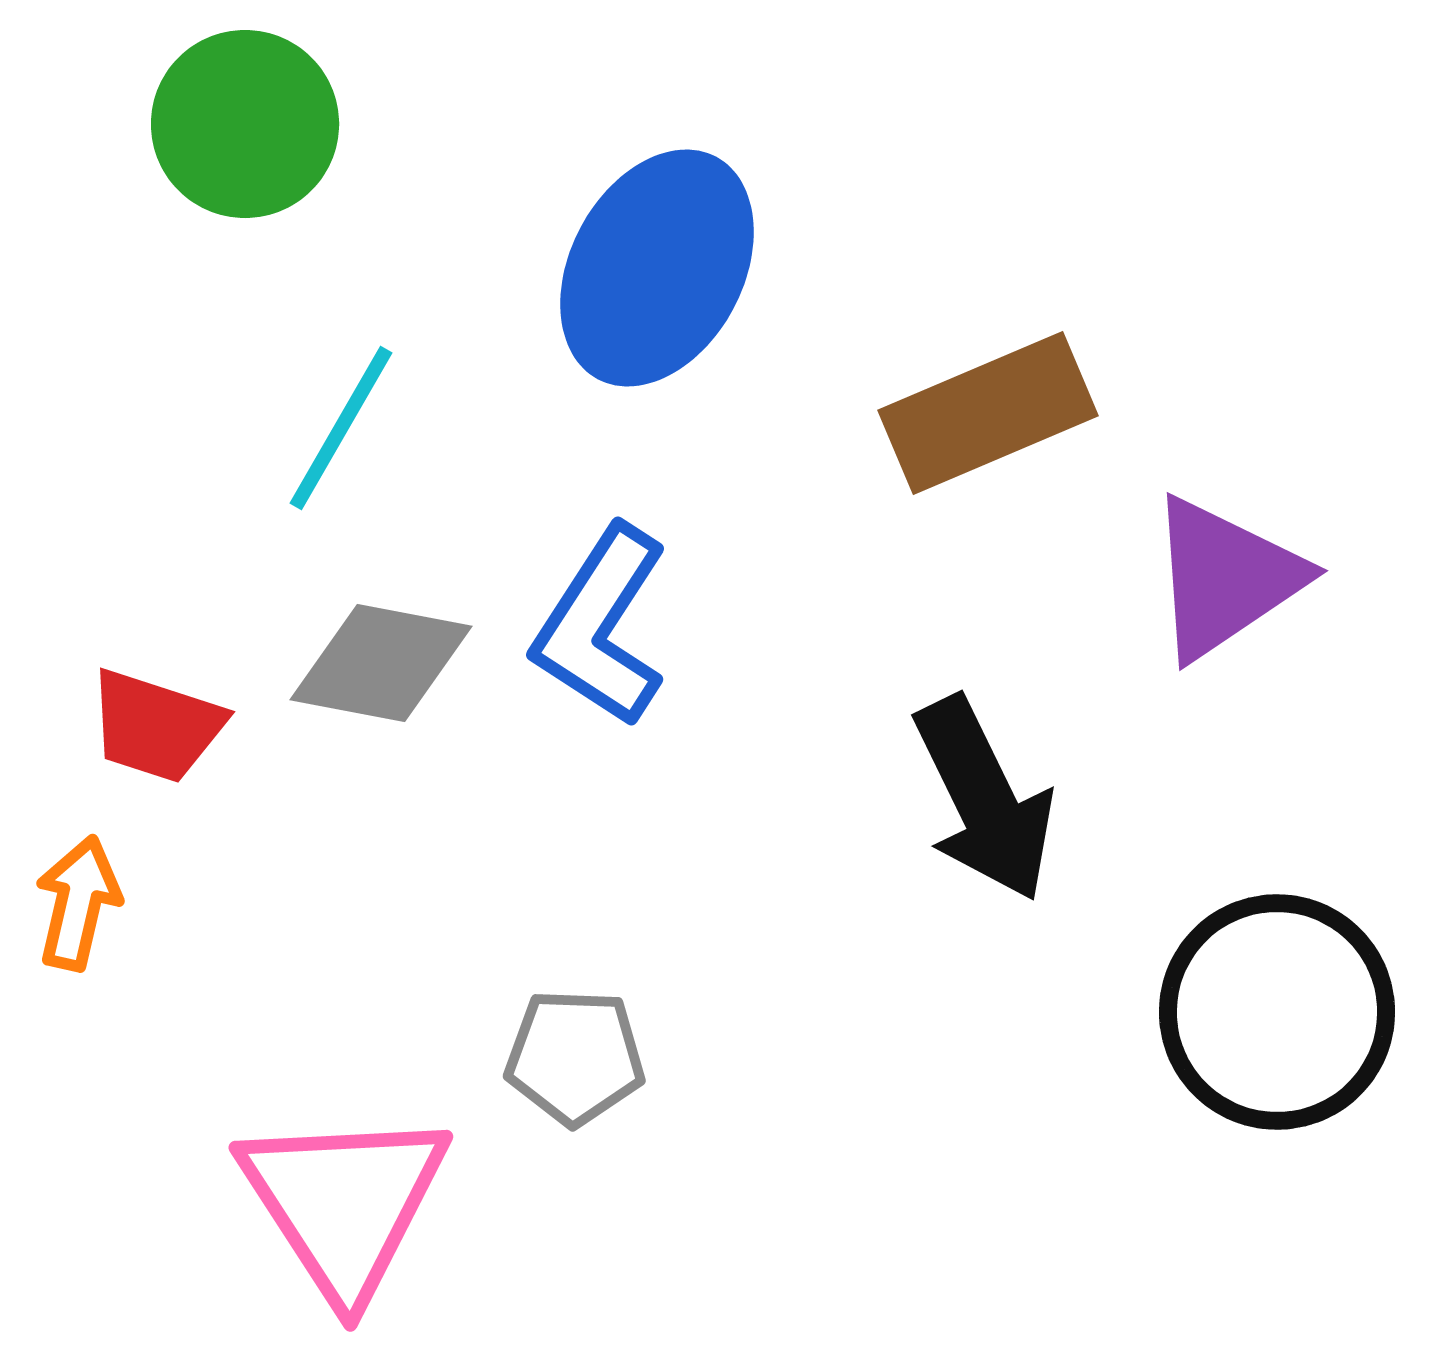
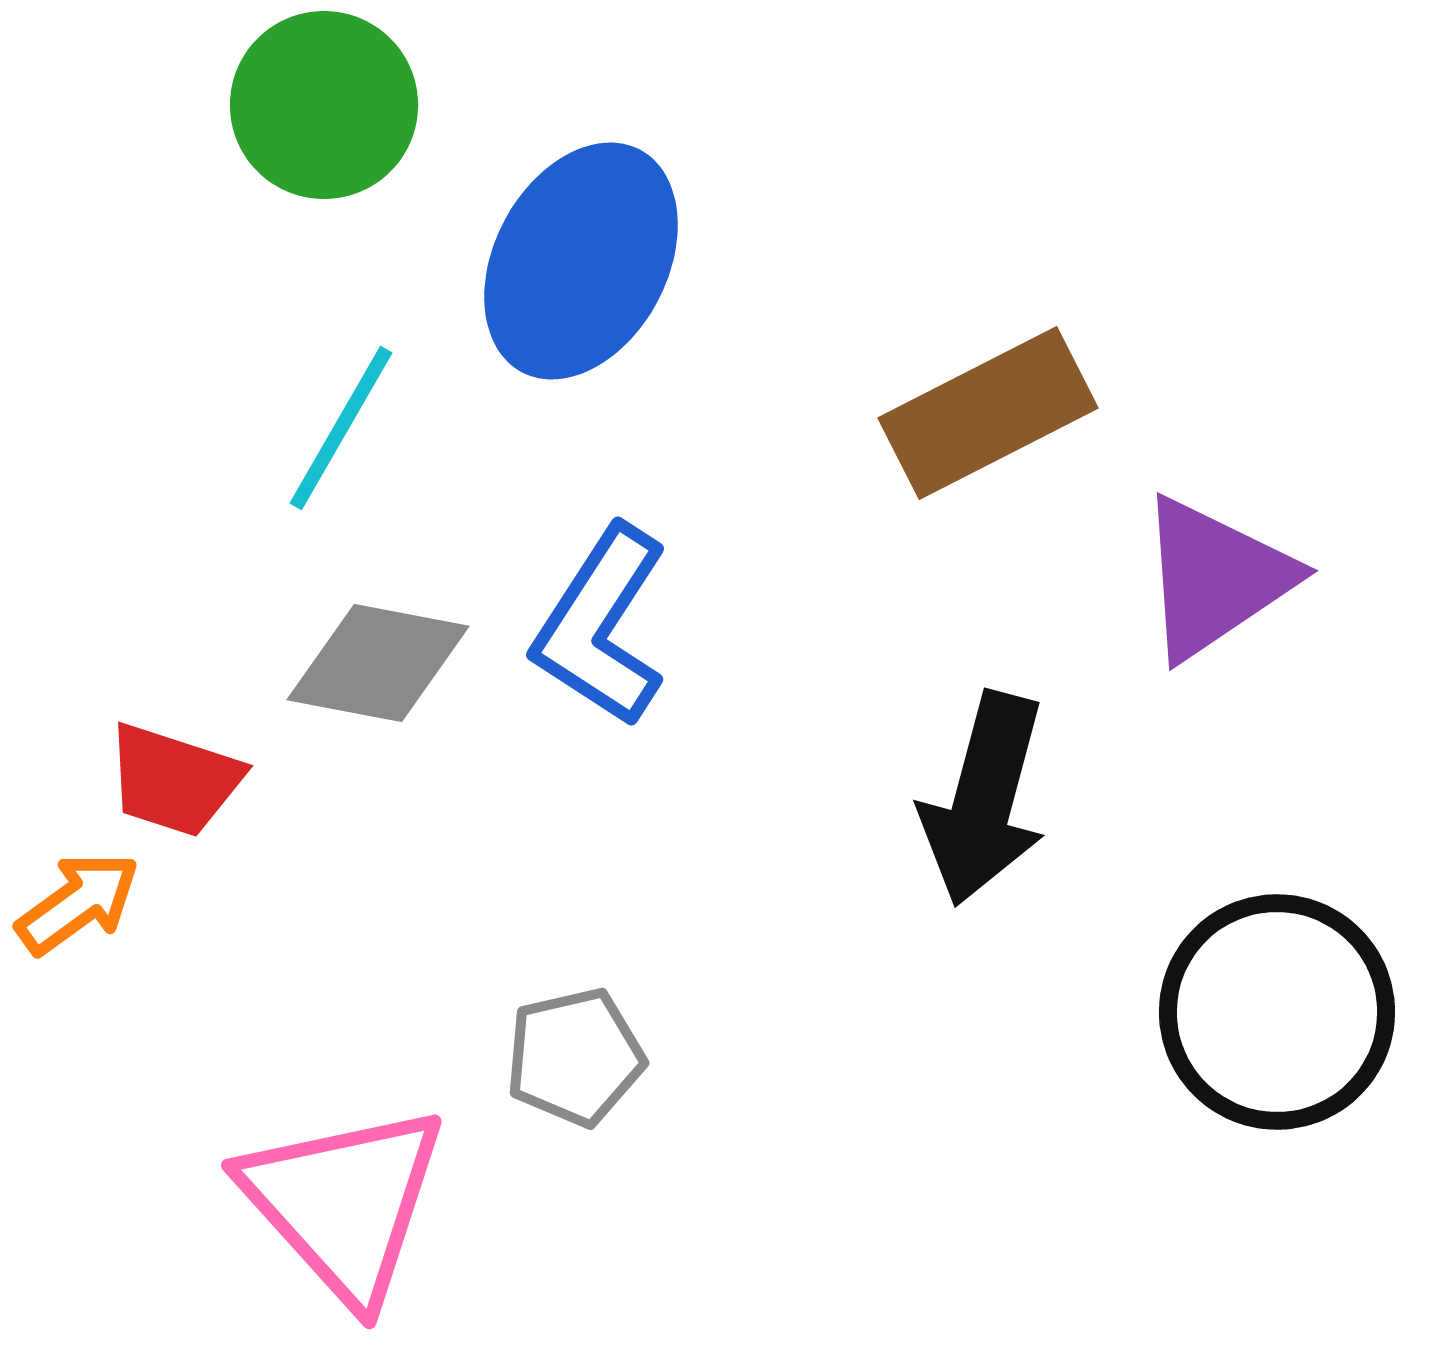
green circle: moved 79 px right, 19 px up
blue ellipse: moved 76 px left, 7 px up
brown rectangle: rotated 4 degrees counterclockwise
purple triangle: moved 10 px left
gray diamond: moved 3 px left
red trapezoid: moved 18 px right, 54 px down
black arrow: rotated 41 degrees clockwise
orange arrow: rotated 41 degrees clockwise
gray pentagon: rotated 15 degrees counterclockwise
pink triangle: rotated 9 degrees counterclockwise
